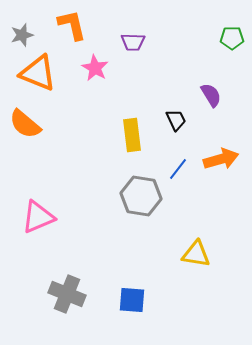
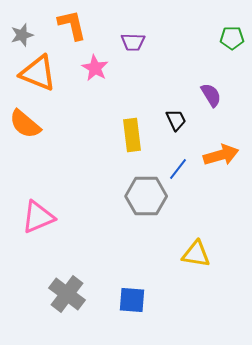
orange arrow: moved 4 px up
gray hexagon: moved 5 px right; rotated 9 degrees counterclockwise
gray cross: rotated 15 degrees clockwise
